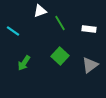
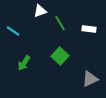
gray triangle: moved 14 px down; rotated 12 degrees clockwise
